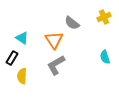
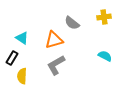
yellow cross: rotated 16 degrees clockwise
orange triangle: rotated 48 degrees clockwise
cyan semicircle: moved 1 px up; rotated 136 degrees clockwise
